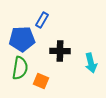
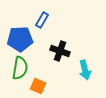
blue pentagon: moved 2 px left
black cross: rotated 18 degrees clockwise
cyan arrow: moved 6 px left, 7 px down
orange square: moved 3 px left, 5 px down
